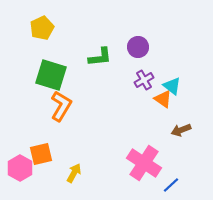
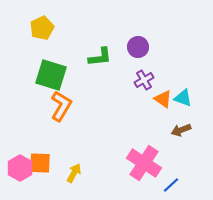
cyan triangle: moved 11 px right, 12 px down; rotated 18 degrees counterclockwise
orange square: moved 1 px left, 9 px down; rotated 15 degrees clockwise
